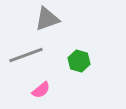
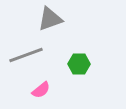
gray triangle: moved 3 px right
green hexagon: moved 3 px down; rotated 15 degrees counterclockwise
